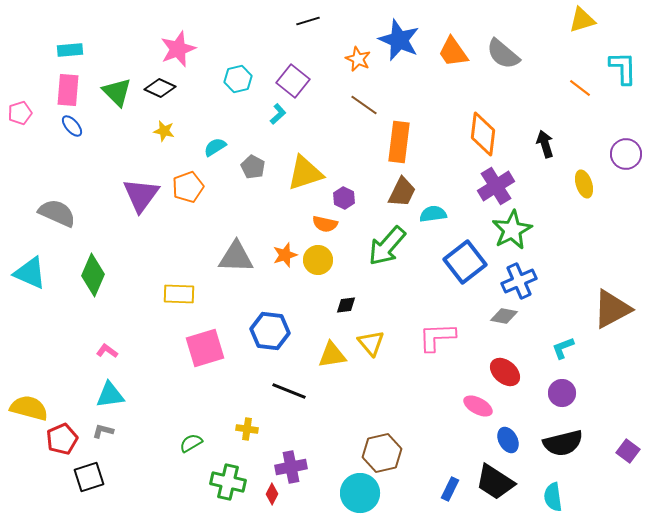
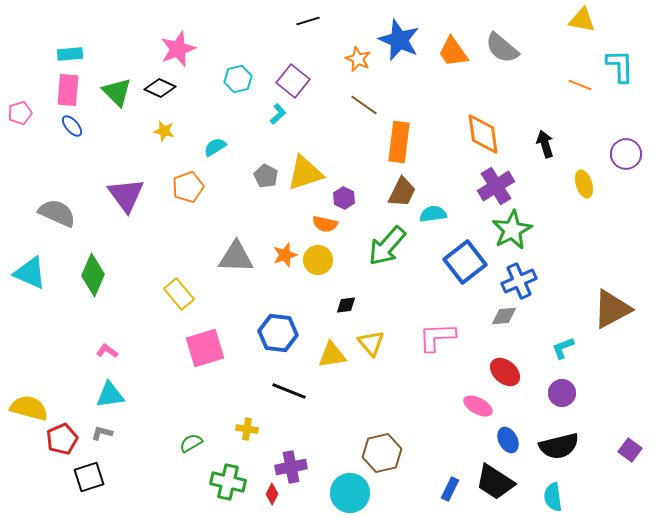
yellow triangle at (582, 20): rotated 28 degrees clockwise
cyan rectangle at (70, 50): moved 4 px down
gray semicircle at (503, 54): moved 1 px left, 6 px up
cyan L-shape at (623, 68): moved 3 px left, 2 px up
orange line at (580, 88): moved 3 px up; rotated 15 degrees counterclockwise
orange diamond at (483, 134): rotated 15 degrees counterclockwise
gray pentagon at (253, 167): moved 13 px right, 9 px down
purple triangle at (141, 195): moved 15 px left; rotated 12 degrees counterclockwise
yellow rectangle at (179, 294): rotated 48 degrees clockwise
gray diamond at (504, 316): rotated 16 degrees counterclockwise
blue hexagon at (270, 331): moved 8 px right, 2 px down
gray L-shape at (103, 431): moved 1 px left, 2 px down
black semicircle at (563, 443): moved 4 px left, 3 px down
purple square at (628, 451): moved 2 px right, 1 px up
cyan circle at (360, 493): moved 10 px left
